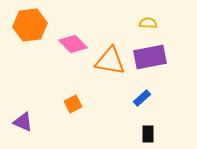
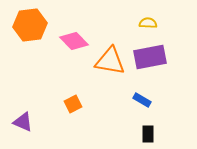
pink diamond: moved 1 px right, 3 px up
blue rectangle: moved 2 px down; rotated 72 degrees clockwise
